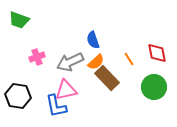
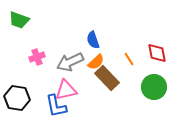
black hexagon: moved 1 px left, 2 px down
